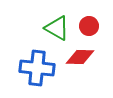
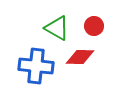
red circle: moved 5 px right
blue cross: moved 1 px left, 2 px up
